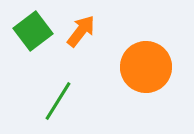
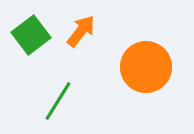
green square: moved 2 px left, 4 px down
